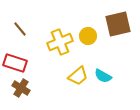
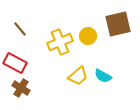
red rectangle: rotated 10 degrees clockwise
